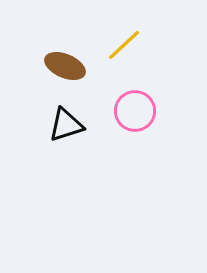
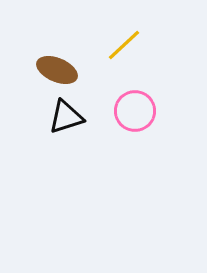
brown ellipse: moved 8 px left, 4 px down
black triangle: moved 8 px up
